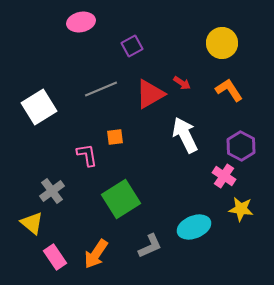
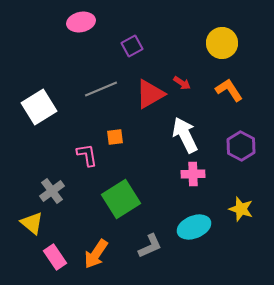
pink cross: moved 31 px left, 2 px up; rotated 35 degrees counterclockwise
yellow star: rotated 10 degrees clockwise
